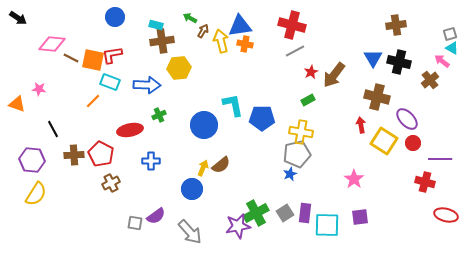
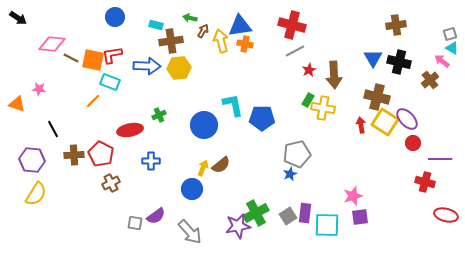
green arrow at (190, 18): rotated 16 degrees counterclockwise
brown cross at (162, 41): moved 9 px right
red star at (311, 72): moved 2 px left, 2 px up
brown arrow at (334, 75): rotated 40 degrees counterclockwise
blue arrow at (147, 85): moved 19 px up
green rectangle at (308, 100): rotated 32 degrees counterclockwise
yellow cross at (301, 132): moved 22 px right, 24 px up
yellow square at (384, 141): moved 1 px right, 19 px up
pink star at (354, 179): moved 1 px left, 17 px down; rotated 18 degrees clockwise
gray square at (285, 213): moved 3 px right, 3 px down
